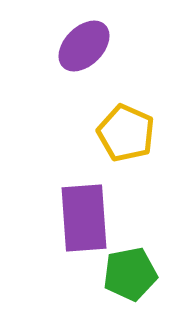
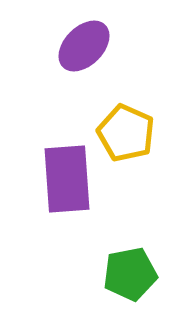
purple rectangle: moved 17 px left, 39 px up
